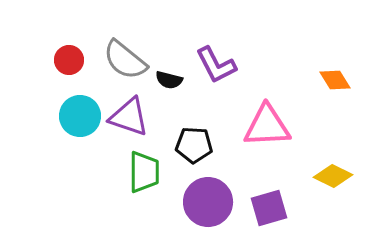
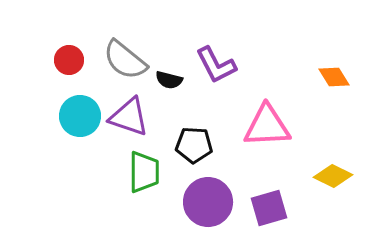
orange diamond: moved 1 px left, 3 px up
